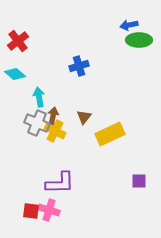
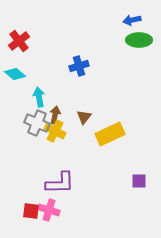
blue arrow: moved 3 px right, 5 px up
red cross: moved 1 px right
brown arrow: moved 2 px right, 1 px up
